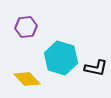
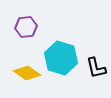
black L-shape: rotated 65 degrees clockwise
yellow diamond: moved 6 px up; rotated 12 degrees counterclockwise
